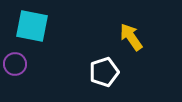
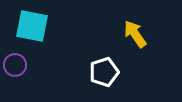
yellow arrow: moved 4 px right, 3 px up
purple circle: moved 1 px down
